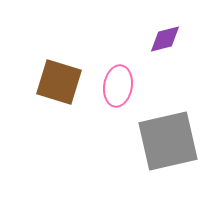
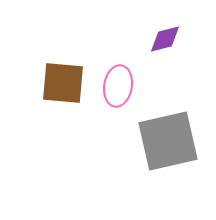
brown square: moved 4 px right, 1 px down; rotated 12 degrees counterclockwise
